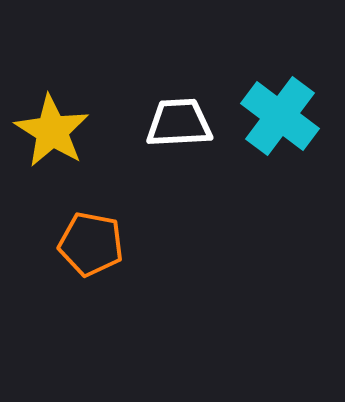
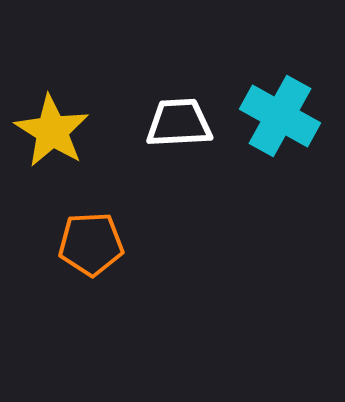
cyan cross: rotated 8 degrees counterclockwise
orange pentagon: rotated 14 degrees counterclockwise
